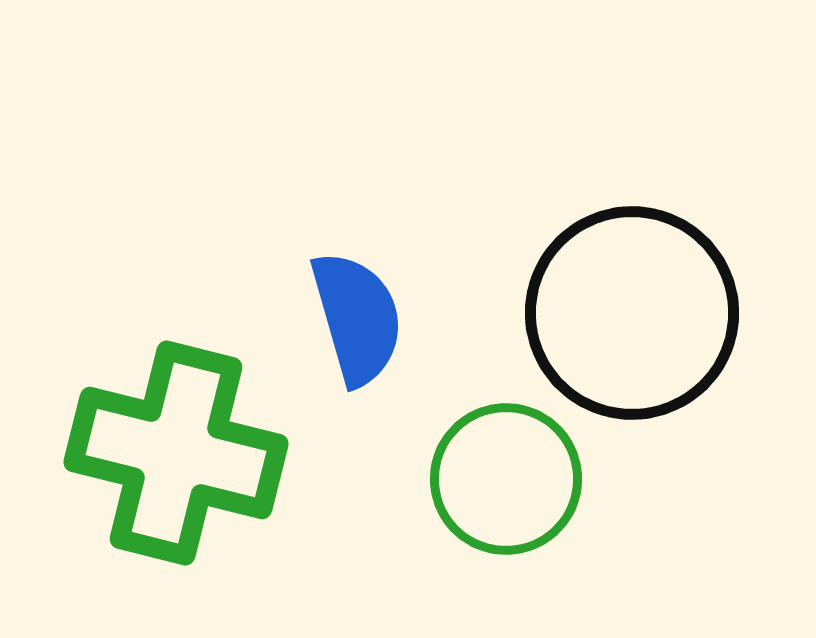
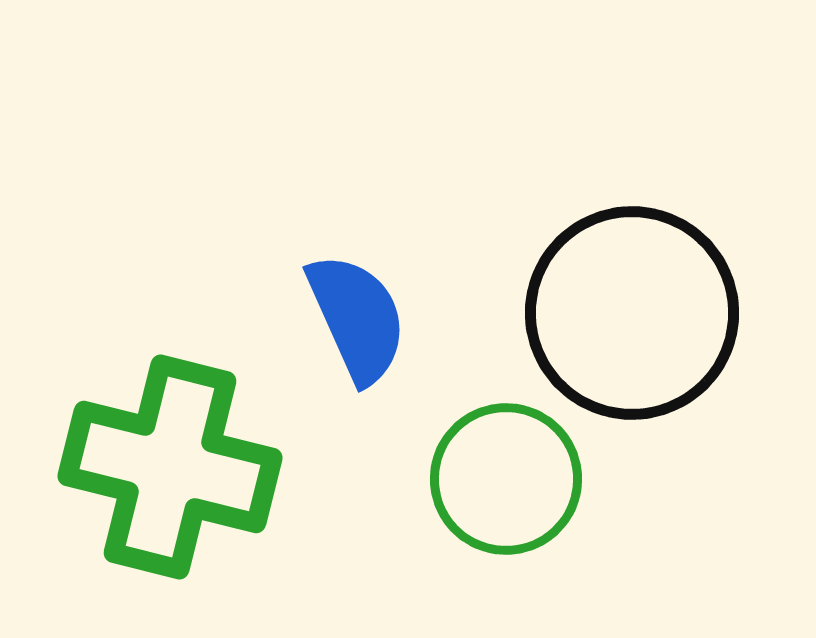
blue semicircle: rotated 8 degrees counterclockwise
green cross: moved 6 px left, 14 px down
